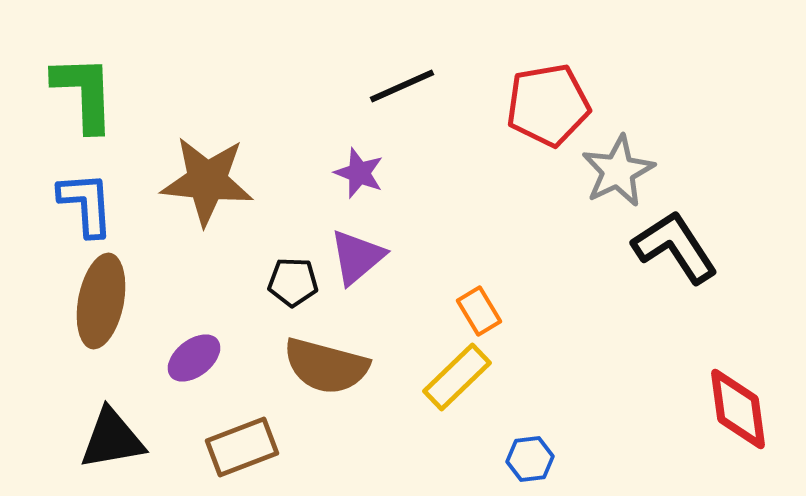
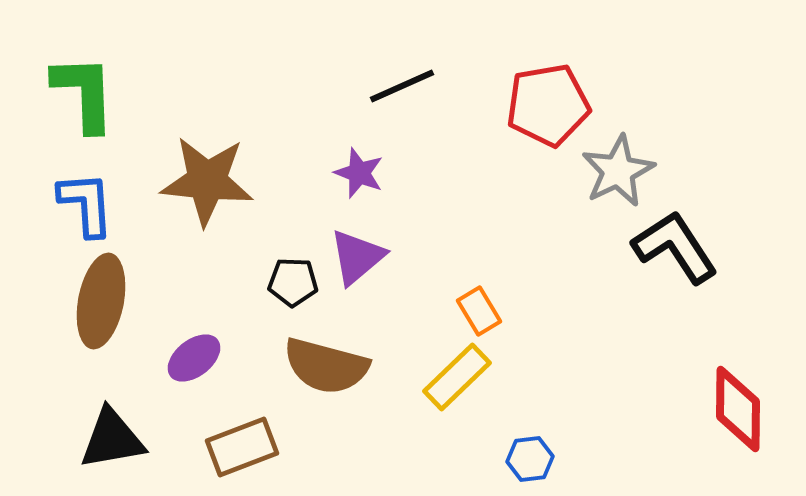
red diamond: rotated 8 degrees clockwise
